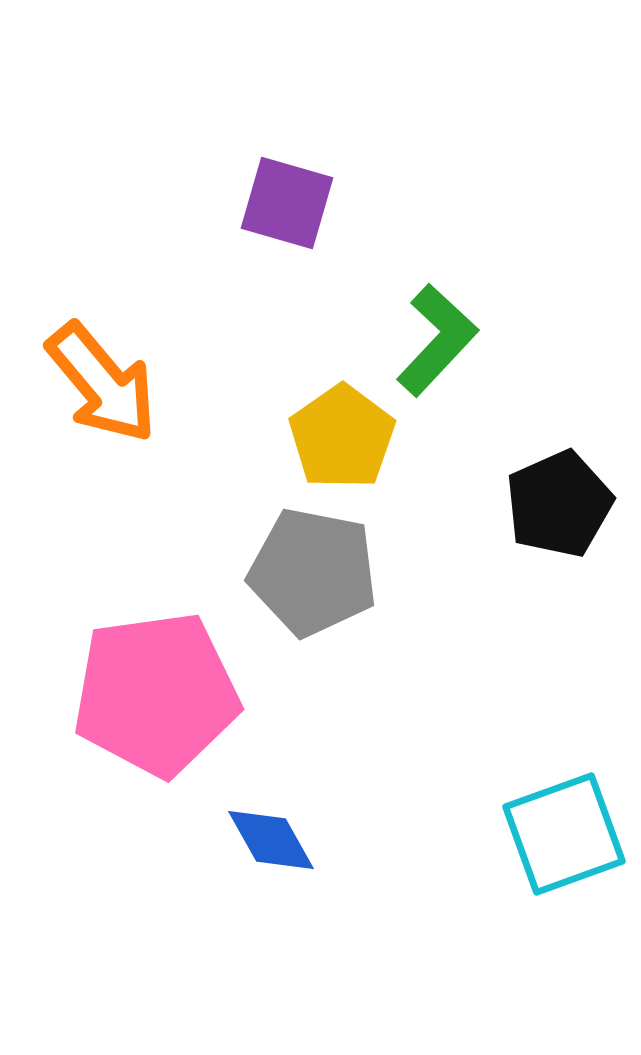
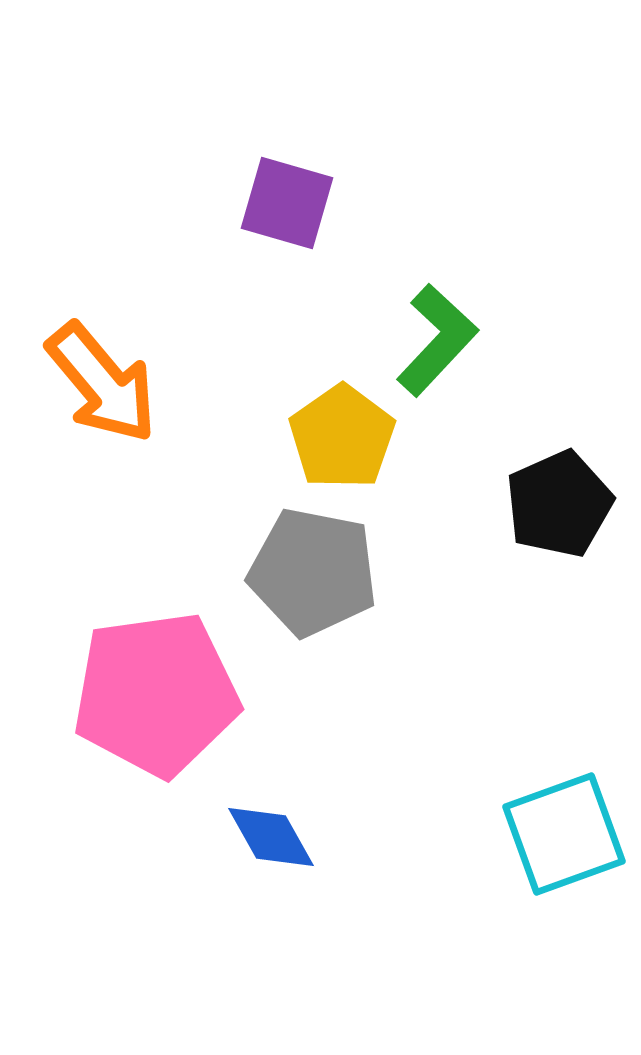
blue diamond: moved 3 px up
